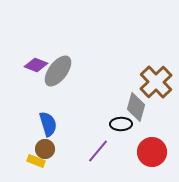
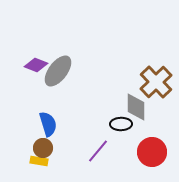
gray diamond: rotated 16 degrees counterclockwise
brown circle: moved 2 px left, 1 px up
yellow rectangle: moved 3 px right; rotated 12 degrees counterclockwise
